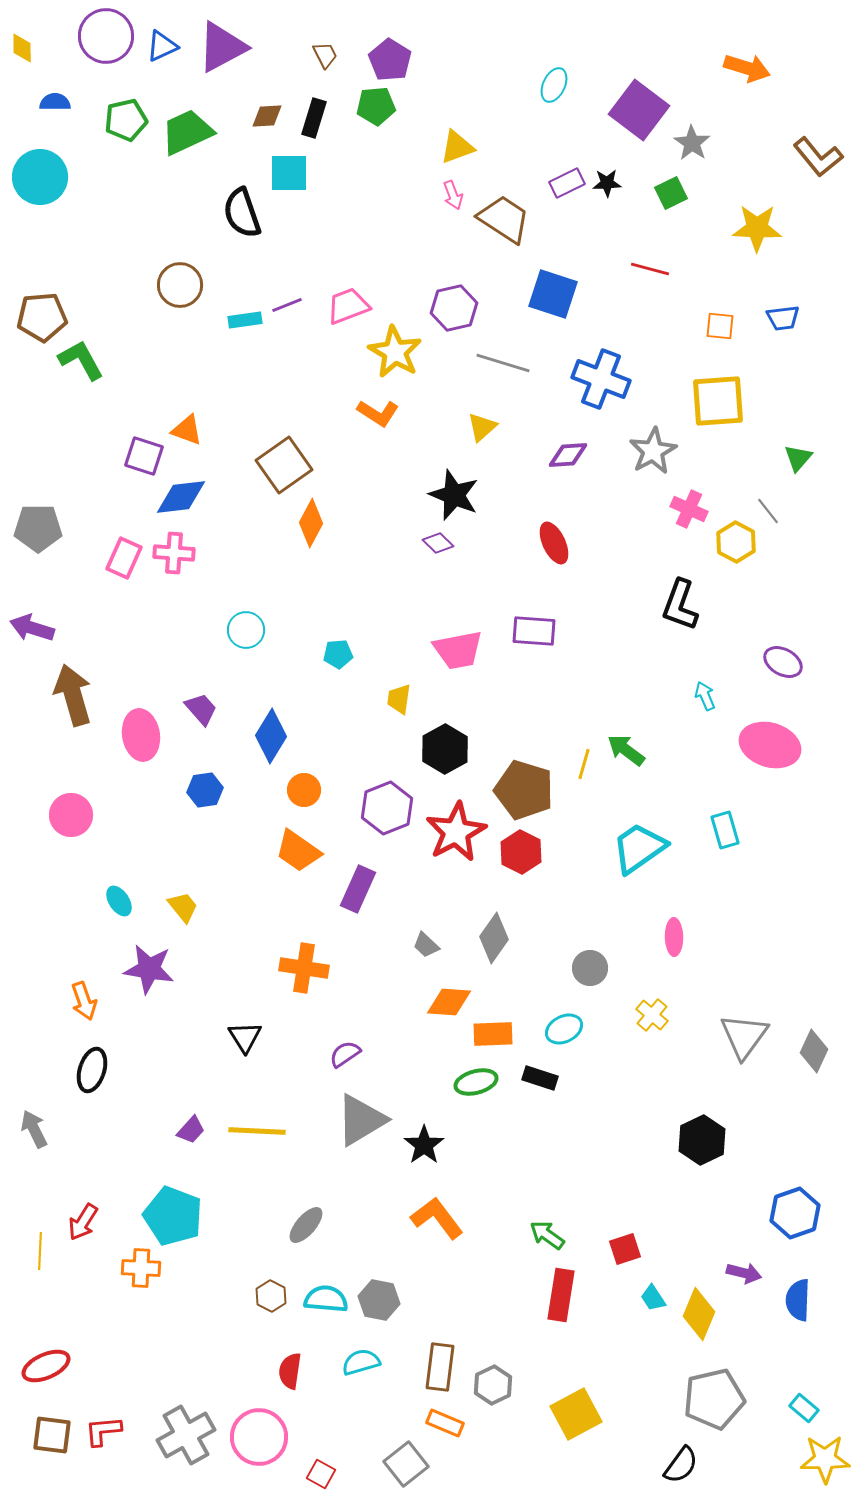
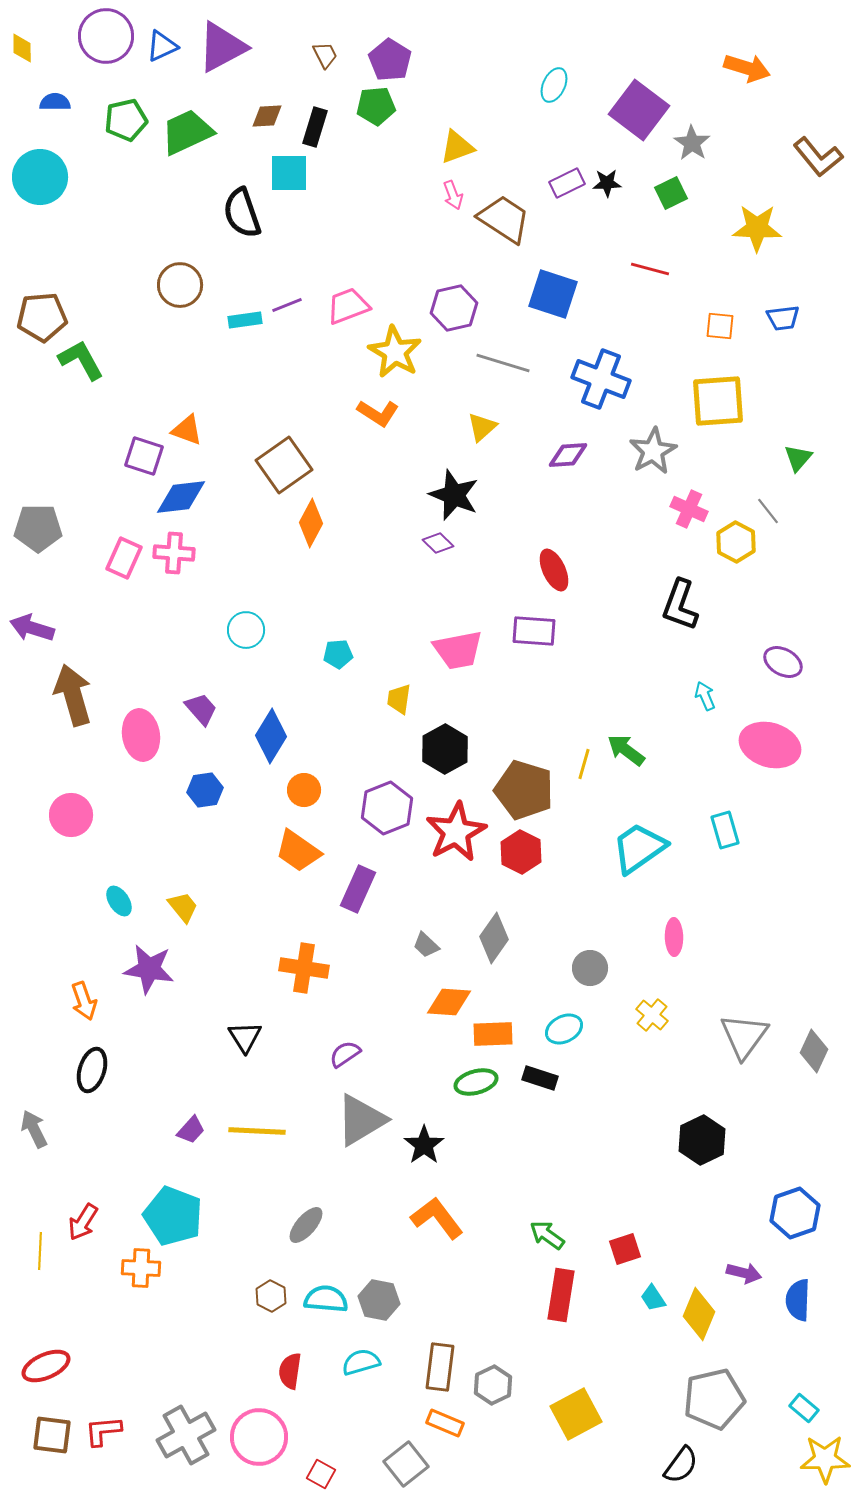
black rectangle at (314, 118): moved 1 px right, 9 px down
red ellipse at (554, 543): moved 27 px down
